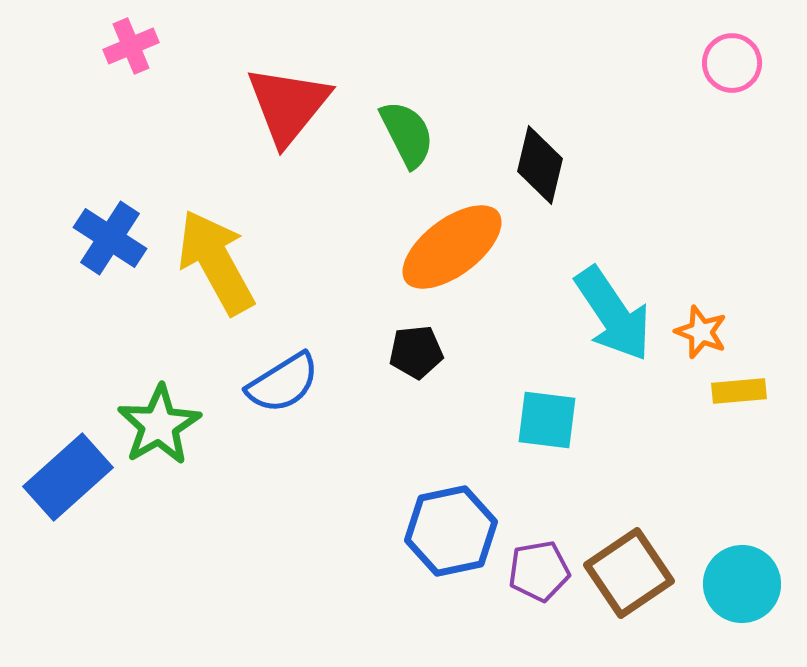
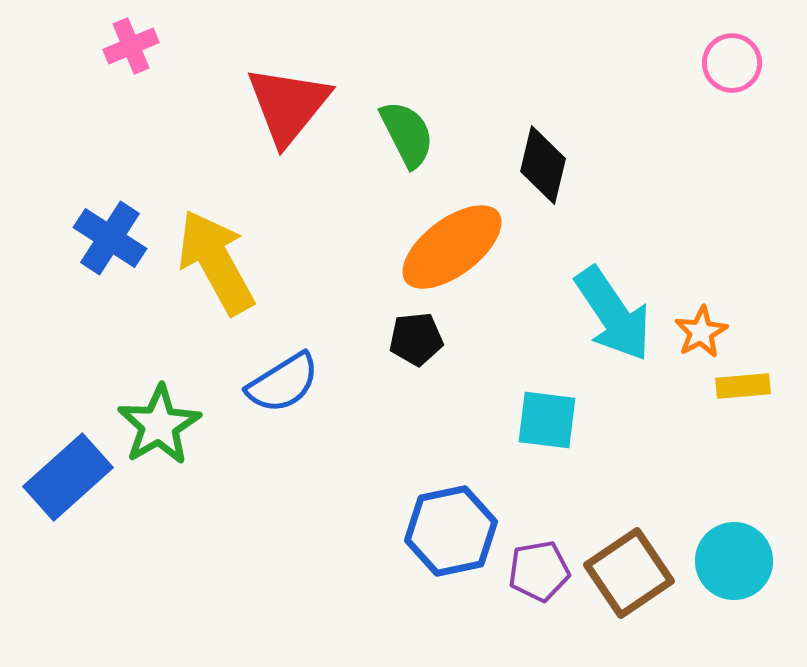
black diamond: moved 3 px right
orange star: rotated 22 degrees clockwise
black pentagon: moved 13 px up
yellow rectangle: moved 4 px right, 5 px up
cyan circle: moved 8 px left, 23 px up
